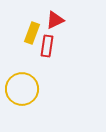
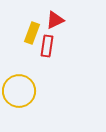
yellow circle: moved 3 px left, 2 px down
